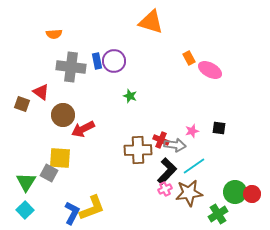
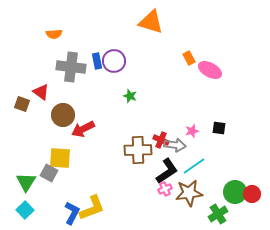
black L-shape: rotated 12 degrees clockwise
